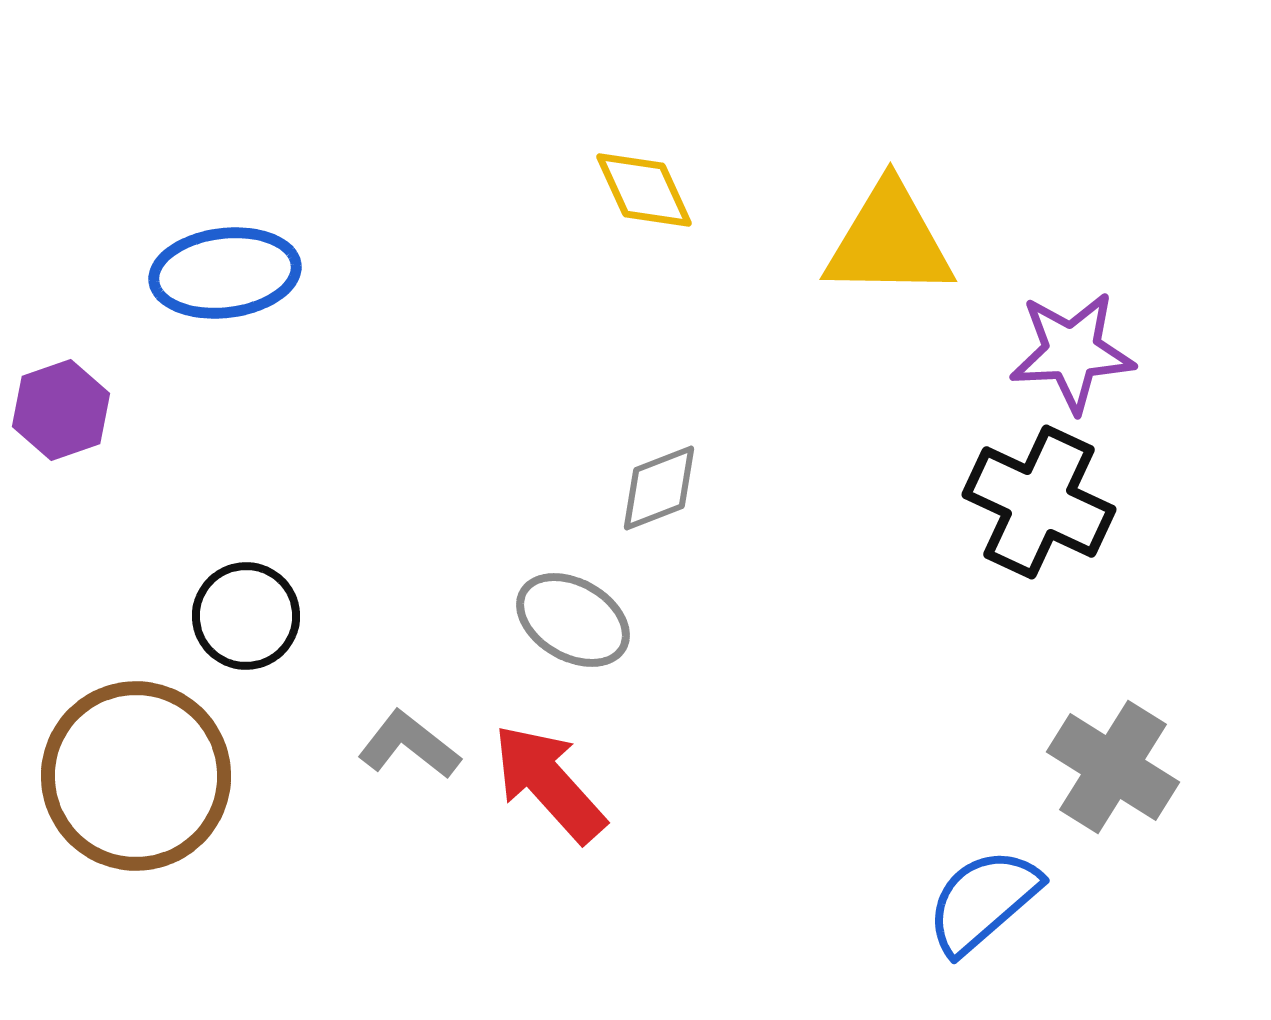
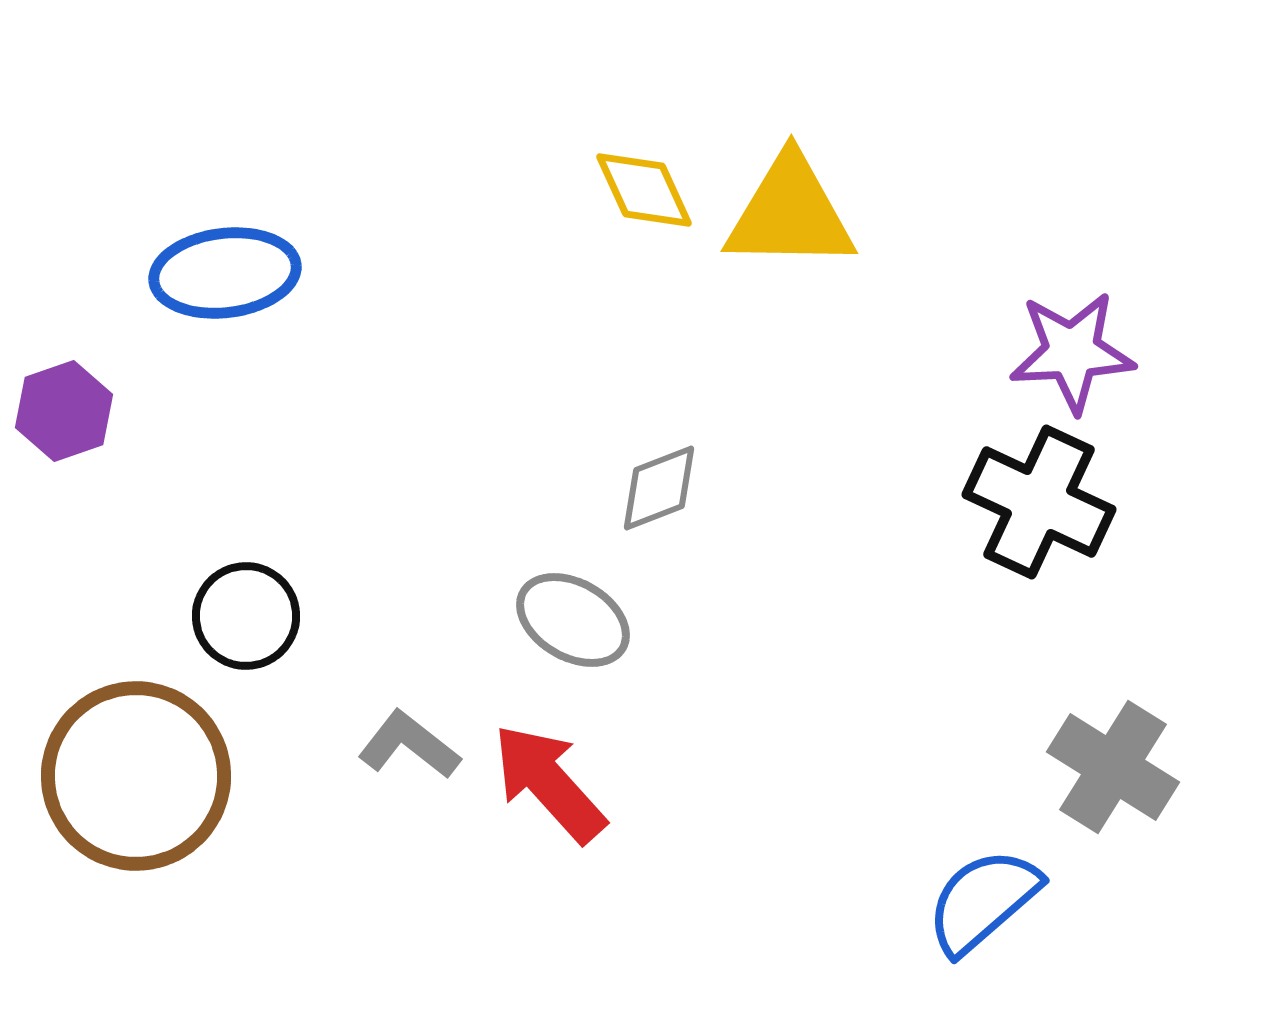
yellow triangle: moved 99 px left, 28 px up
purple hexagon: moved 3 px right, 1 px down
